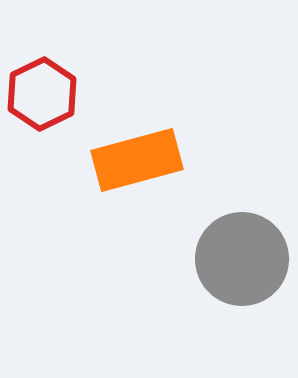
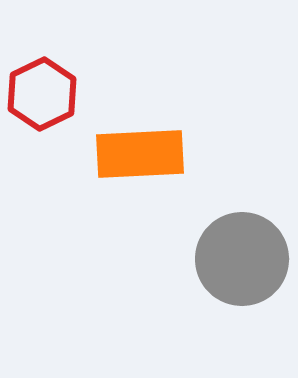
orange rectangle: moved 3 px right, 6 px up; rotated 12 degrees clockwise
